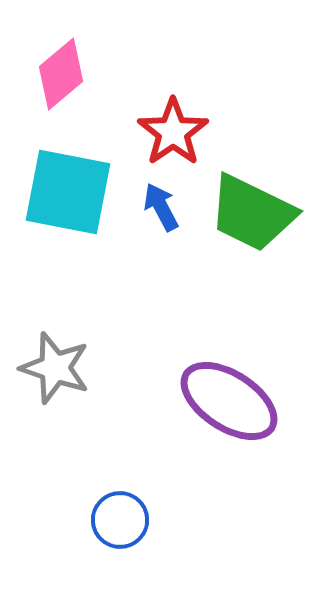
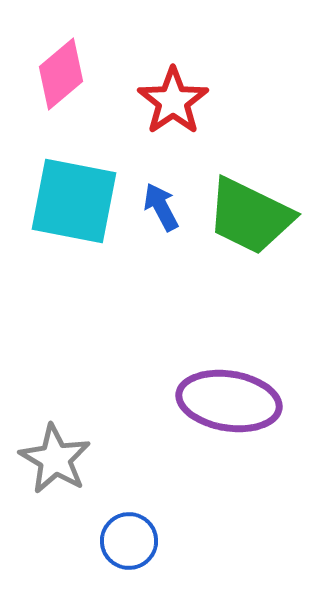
red star: moved 31 px up
cyan square: moved 6 px right, 9 px down
green trapezoid: moved 2 px left, 3 px down
gray star: moved 91 px down; rotated 12 degrees clockwise
purple ellipse: rotated 24 degrees counterclockwise
blue circle: moved 9 px right, 21 px down
